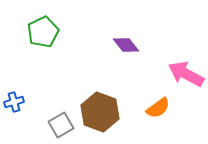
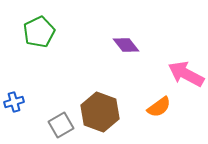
green pentagon: moved 4 px left
orange semicircle: moved 1 px right, 1 px up
